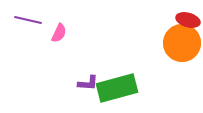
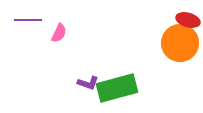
purple line: rotated 12 degrees counterclockwise
orange circle: moved 2 px left
purple L-shape: rotated 15 degrees clockwise
